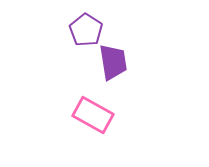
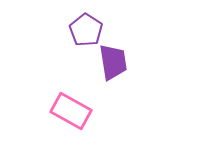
pink rectangle: moved 22 px left, 4 px up
